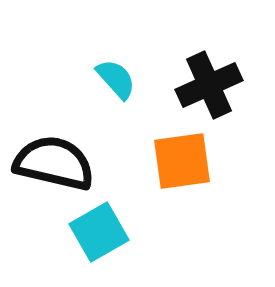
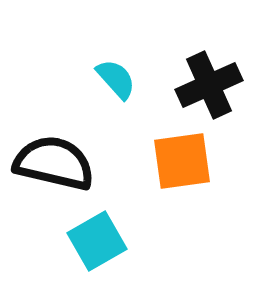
cyan square: moved 2 px left, 9 px down
